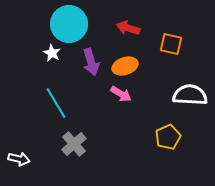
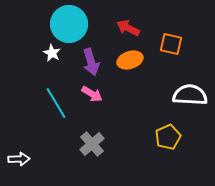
red arrow: rotated 10 degrees clockwise
orange ellipse: moved 5 px right, 6 px up
pink arrow: moved 29 px left
gray cross: moved 18 px right
white arrow: rotated 15 degrees counterclockwise
